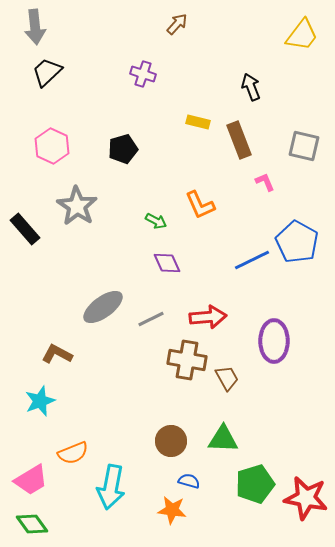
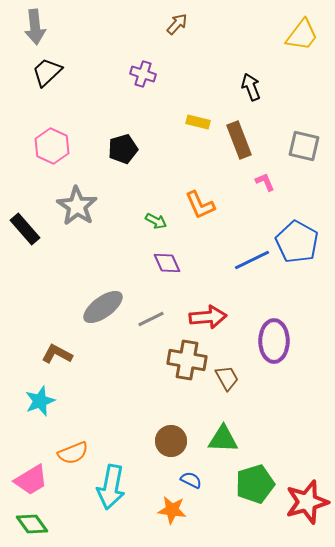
blue semicircle: moved 2 px right, 1 px up; rotated 10 degrees clockwise
red star: moved 1 px right, 4 px down; rotated 27 degrees counterclockwise
